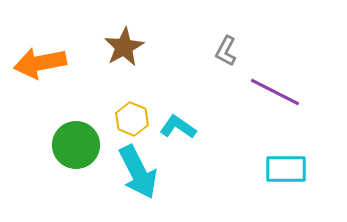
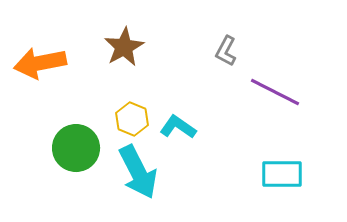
green circle: moved 3 px down
cyan rectangle: moved 4 px left, 5 px down
